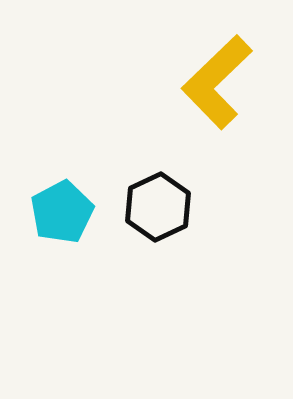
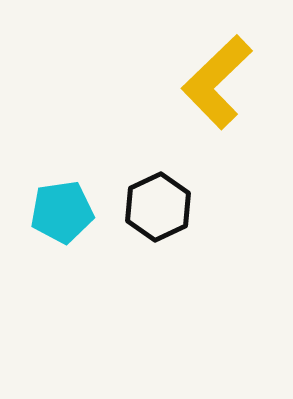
cyan pentagon: rotated 20 degrees clockwise
